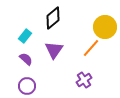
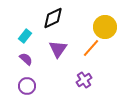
black diamond: rotated 15 degrees clockwise
purple triangle: moved 4 px right, 1 px up
